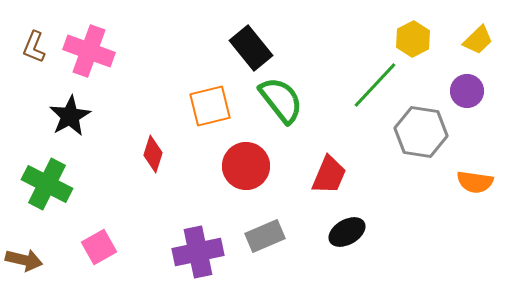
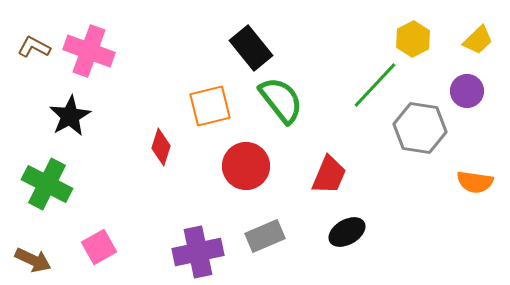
brown L-shape: rotated 96 degrees clockwise
gray hexagon: moved 1 px left, 4 px up
red diamond: moved 8 px right, 7 px up
brown arrow: moved 9 px right; rotated 12 degrees clockwise
